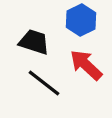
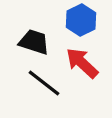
red arrow: moved 4 px left, 2 px up
